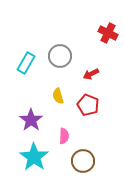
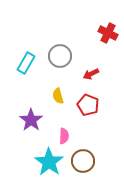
cyan star: moved 15 px right, 5 px down
